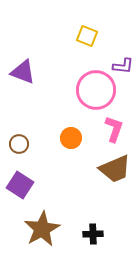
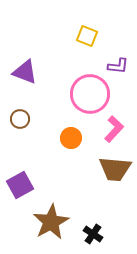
purple L-shape: moved 5 px left
purple triangle: moved 2 px right
pink circle: moved 6 px left, 4 px down
pink L-shape: rotated 24 degrees clockwise
brown circle: moved 1 px right, 25 px up
brown trapezoid: rotated 28 degrees clockwise
purple square: rotated 28 degrees clockwise
brown star: moved 9 px right, 7 px up
black cross: rotated 36 degrees clockwise
